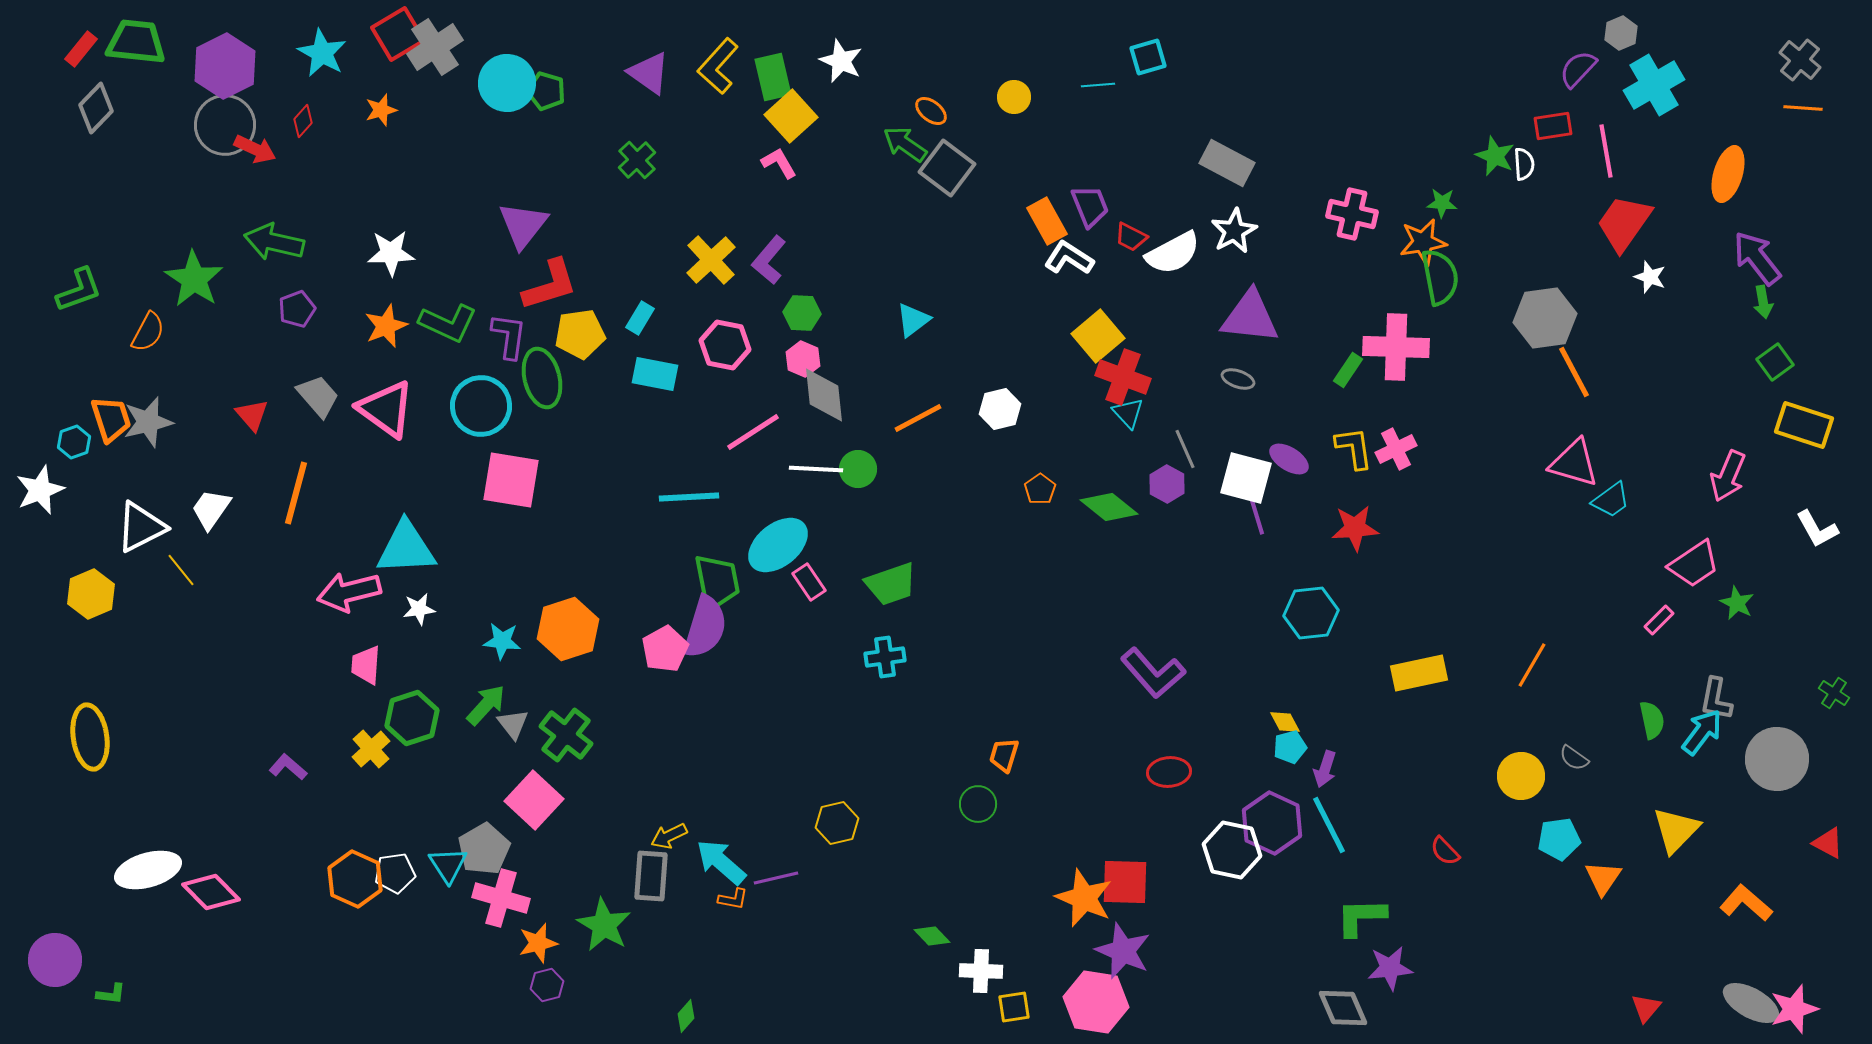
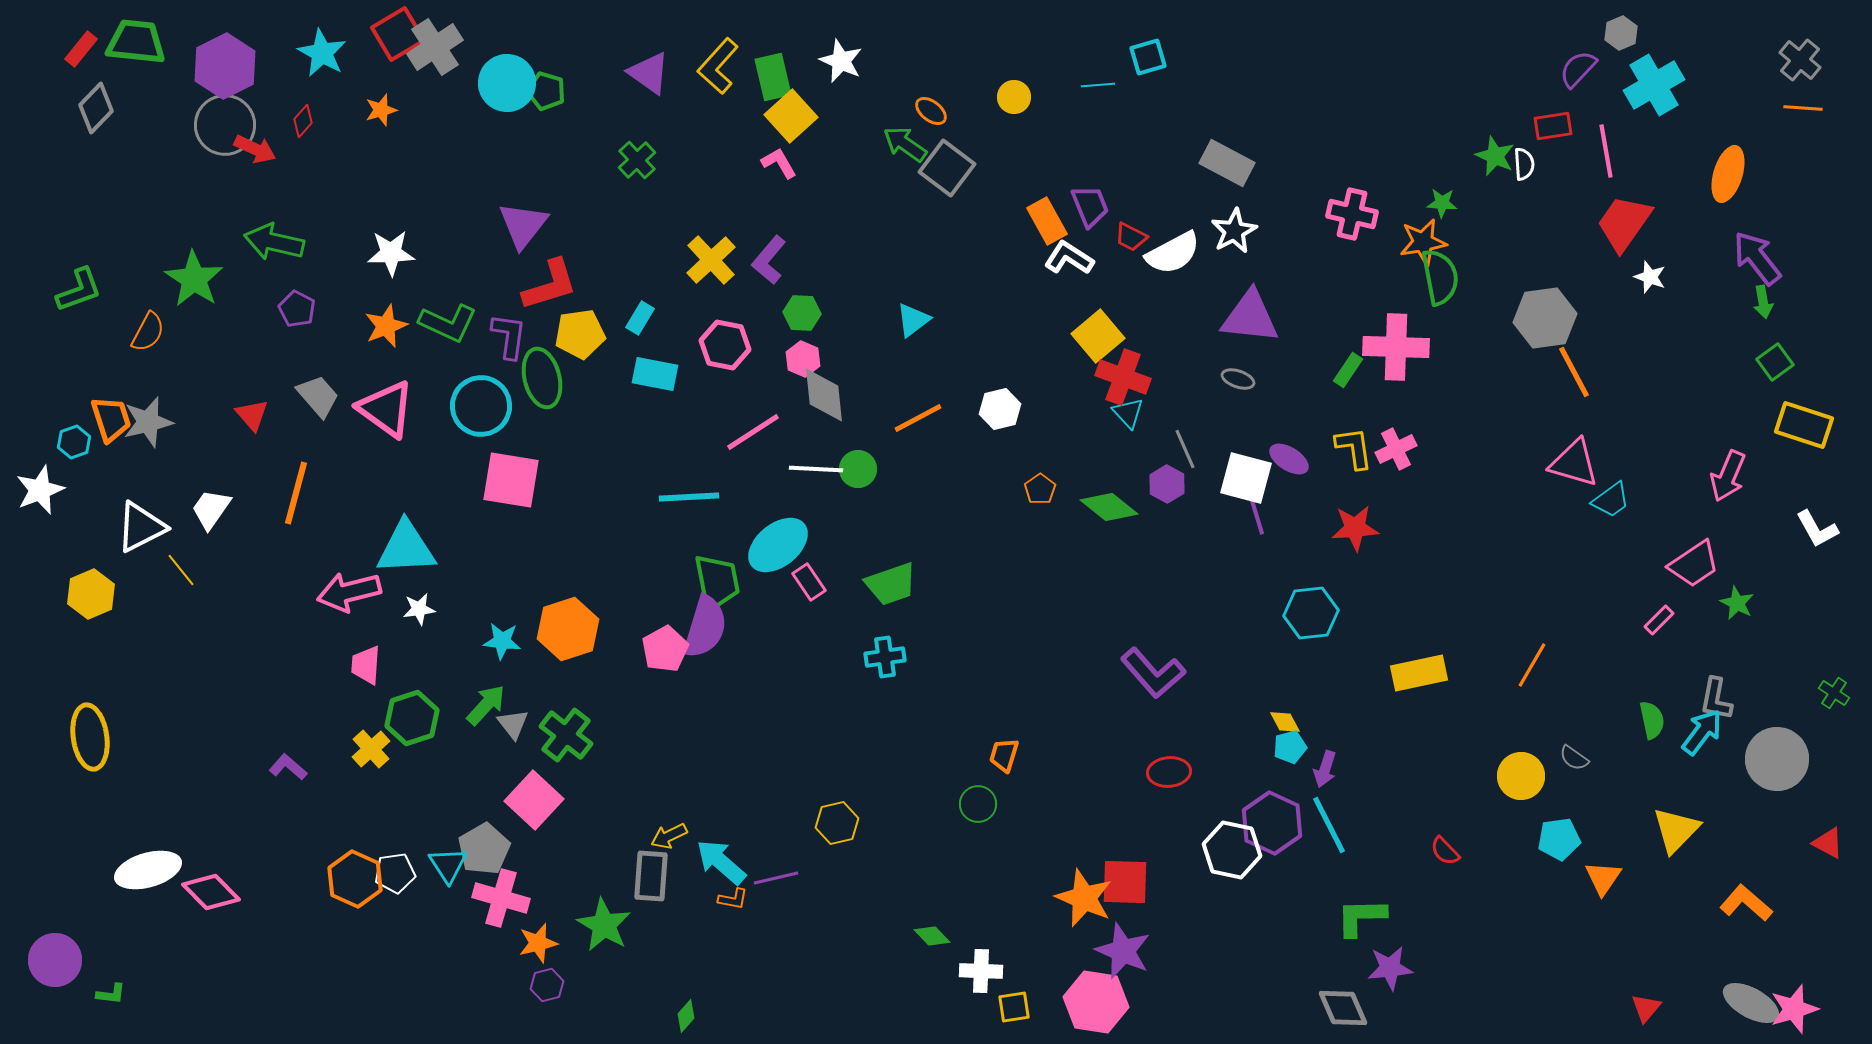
purple pentagon at (297, 309): rotated 24 degrees counterclockwise
